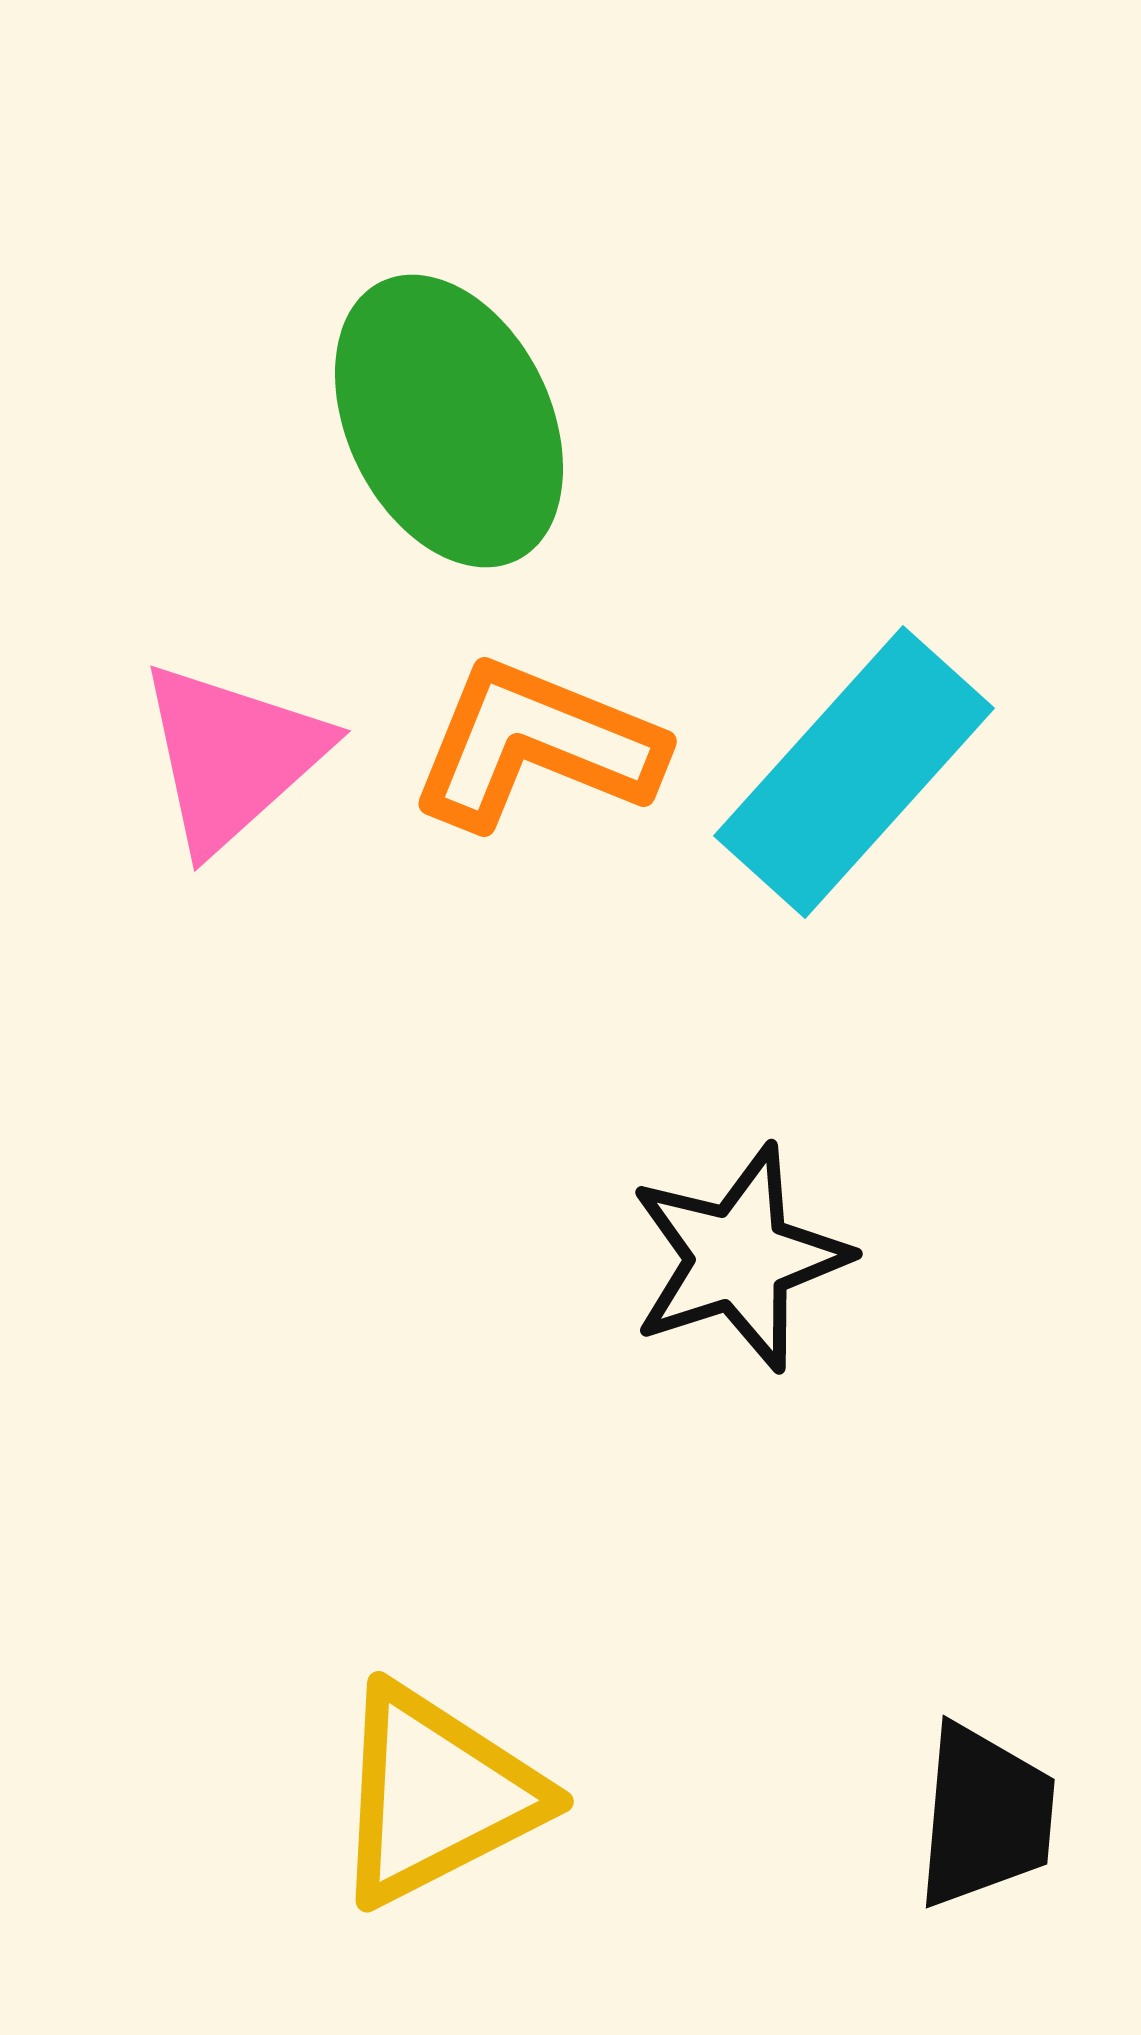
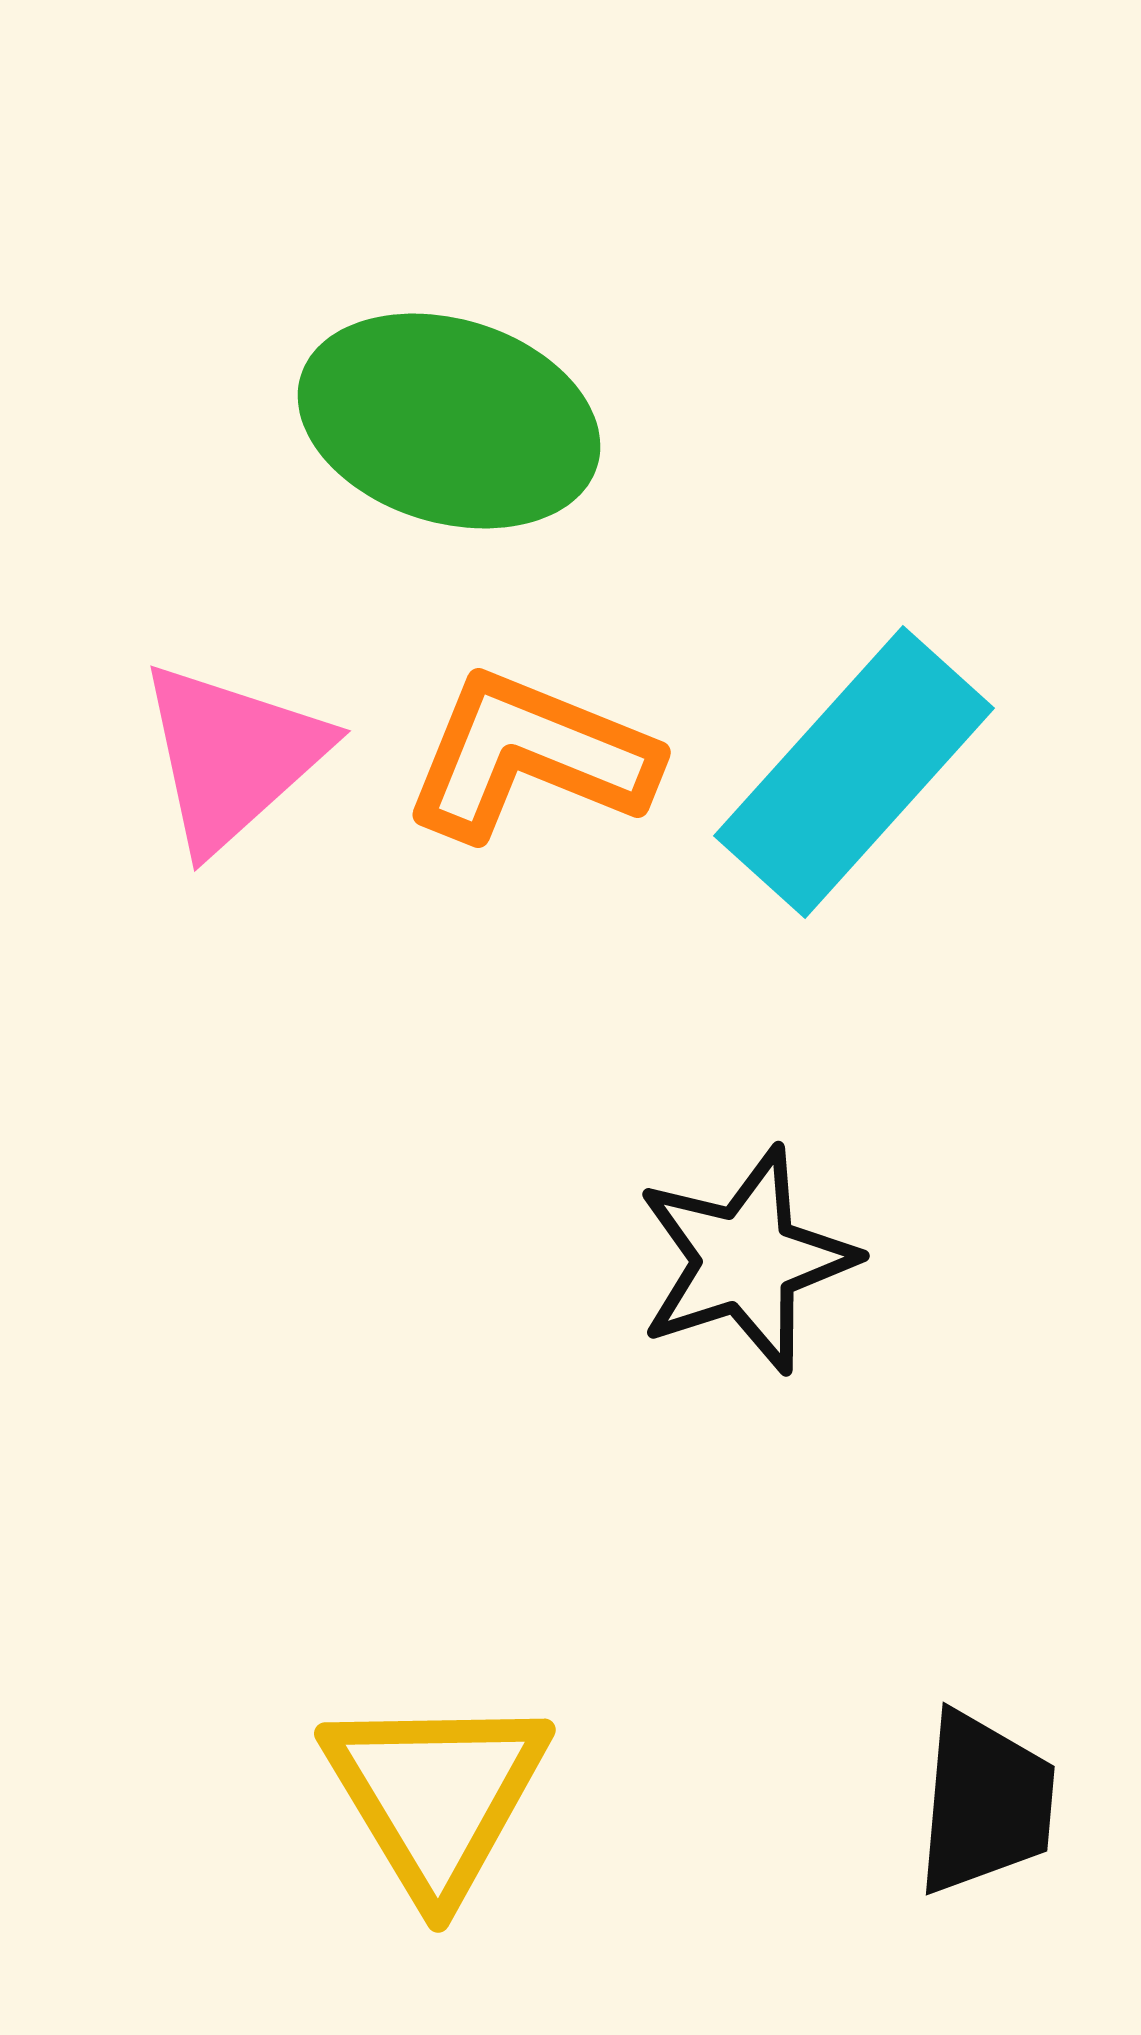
green ellipse: rotated 47 degrees counterclockwise
orange L-shape: moved 6 px left, 11 px down
black star: moved 7 px right, 2 px down
yellow triangle: rotated 34 degrees counterclockwise
black trapezoid: moved 13 px up
